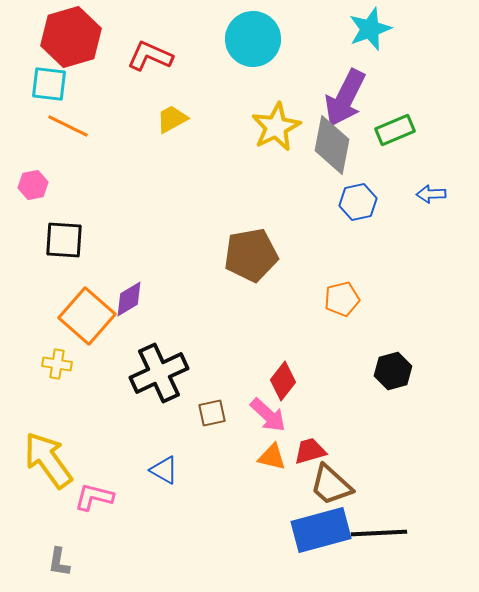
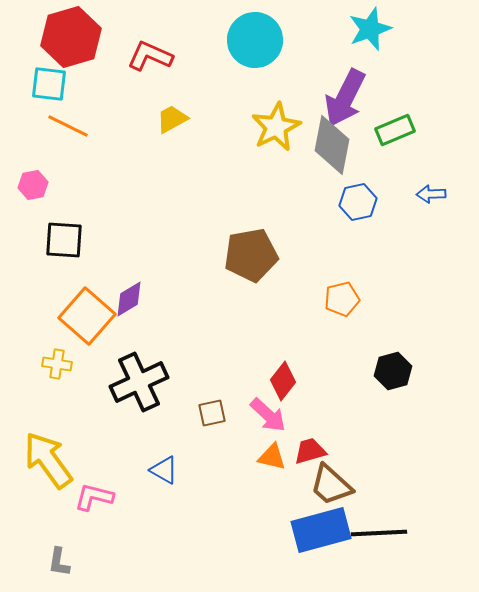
cyan circle: moved 2 px right, 1 px down
black cross: moved 20 px left, 9 px down
